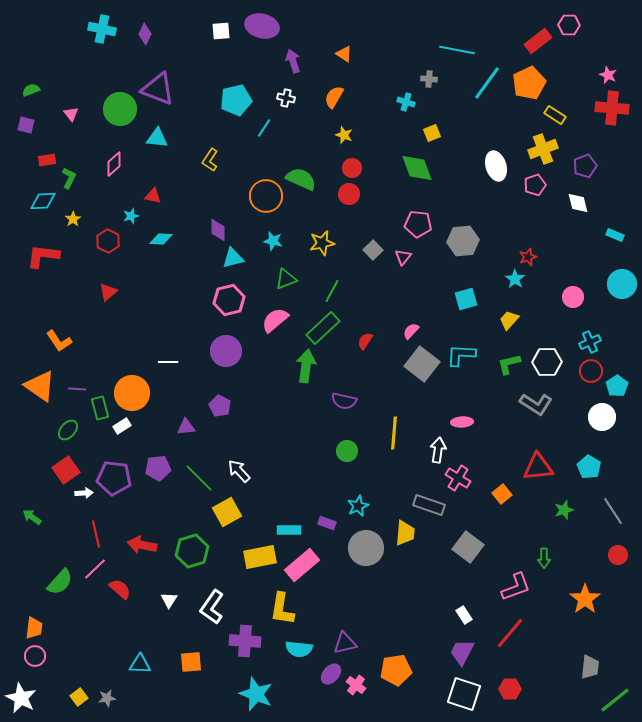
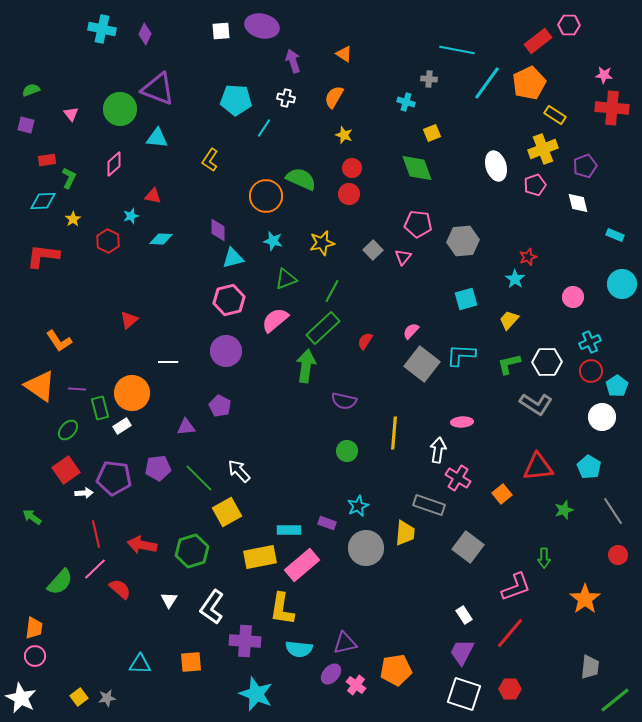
pink star at (608, 75): moved 4 px left; rotated 18 degrees counterclockwise
cyan pentagon at (236, 100): rotated 16 degrees clockwise
red triangle at (108, 292): moved 21 px right, 28 px down
